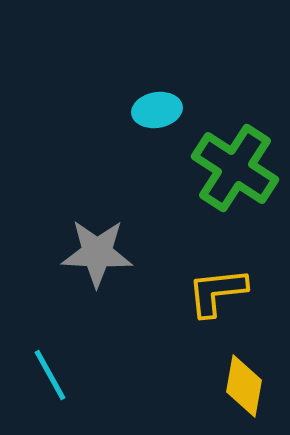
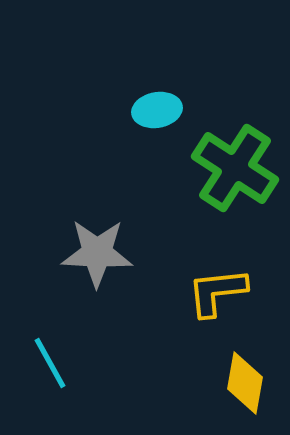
cyan line: moved 12 px up
yellow diamond: moved 1 px right, 3 px up
